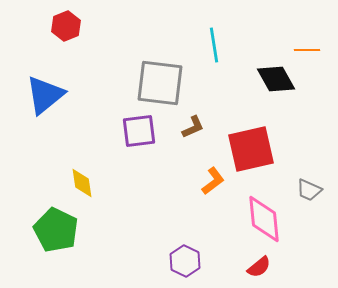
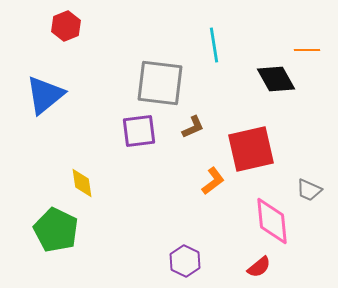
pink diamond: moved 8 px right, 2 px down
